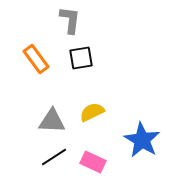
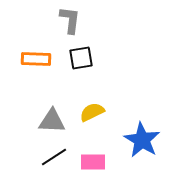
orange rectangle: rotated 52 degrees counterclockwise
pink rectangle: rotated 25 degrees counterclockwise
